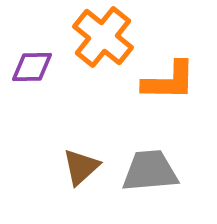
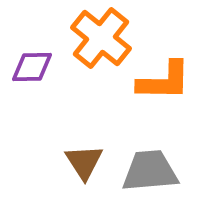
orange cross: moved 2 px left, 1 px down
orange L-shape: moved 5 px left
brown triangle: moved 3 px right, 5 px up; rotated 21 degrees counterclockwise
